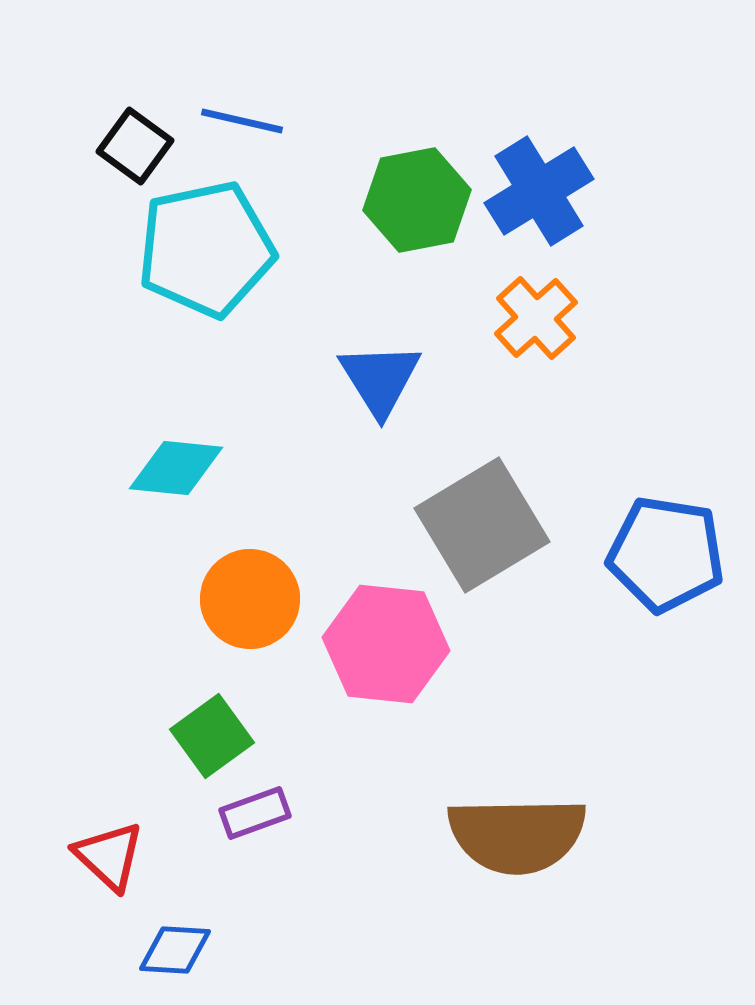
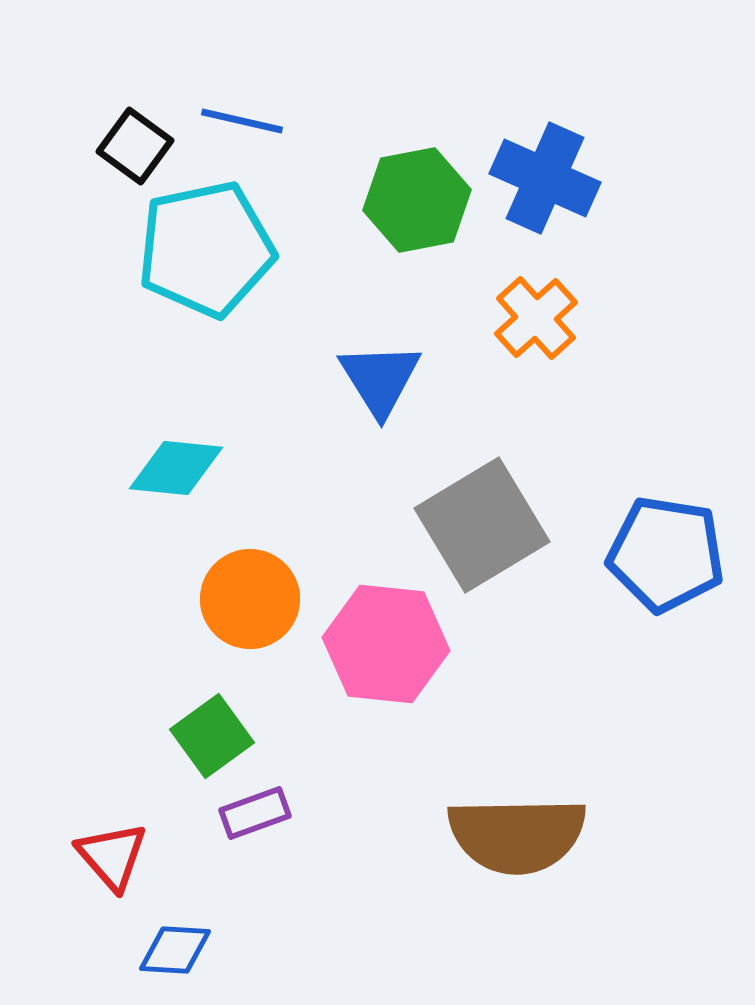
blue cross: moved 6 px right, 13 px up; rotated 34 degrees counterclockwise
red triangle: moved 3 px right; rotated 6 degrees clockwise
